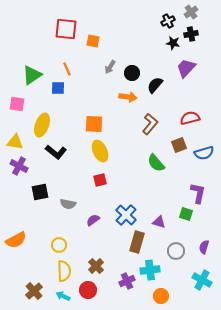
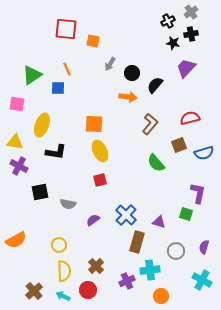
gray arrow at (110, 67): moved 3 px up
black L-shape at (56, 152): rotated 30 degrees counterclockwise
